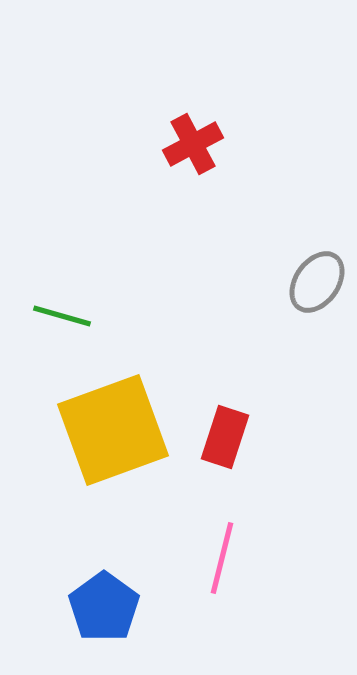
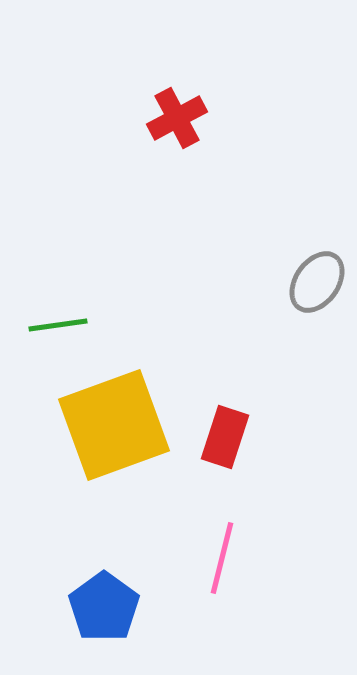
red cross: moved 16 px left, 26 px up
green line: moved 4 px left, 9 px down; rotated 24 degrees counterclockwise
yellow square: moved 1 px right, 5 px up
